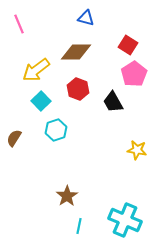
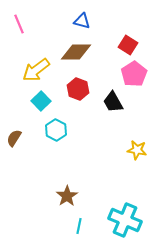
blue triangle: moved 4 px left, 3 px down
cyan hexagon: rotated 15 degrees counterclockwise
